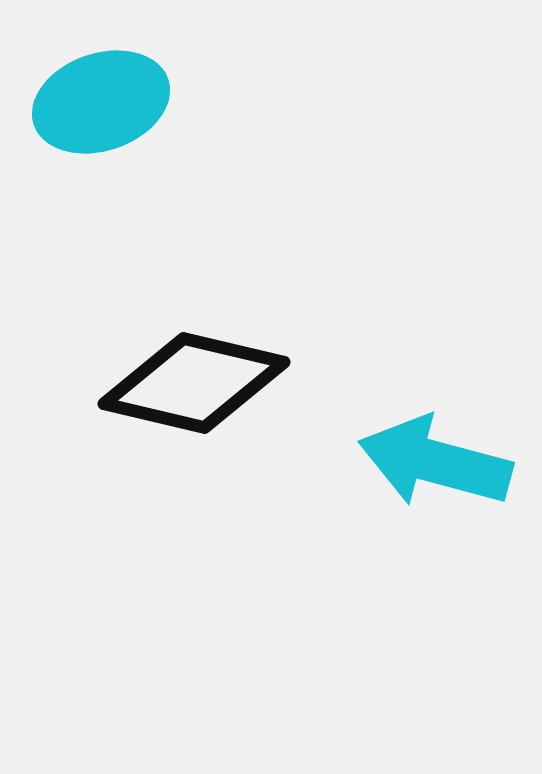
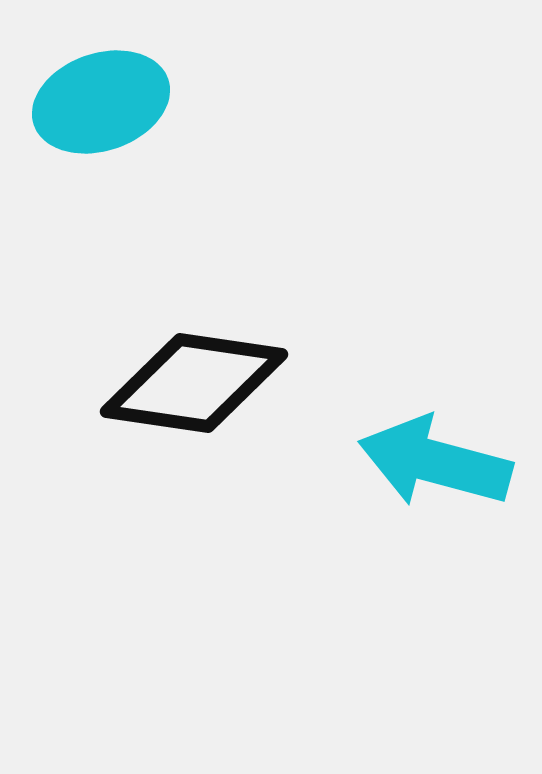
black diamond: rotated 5 degrees counterclockwise
